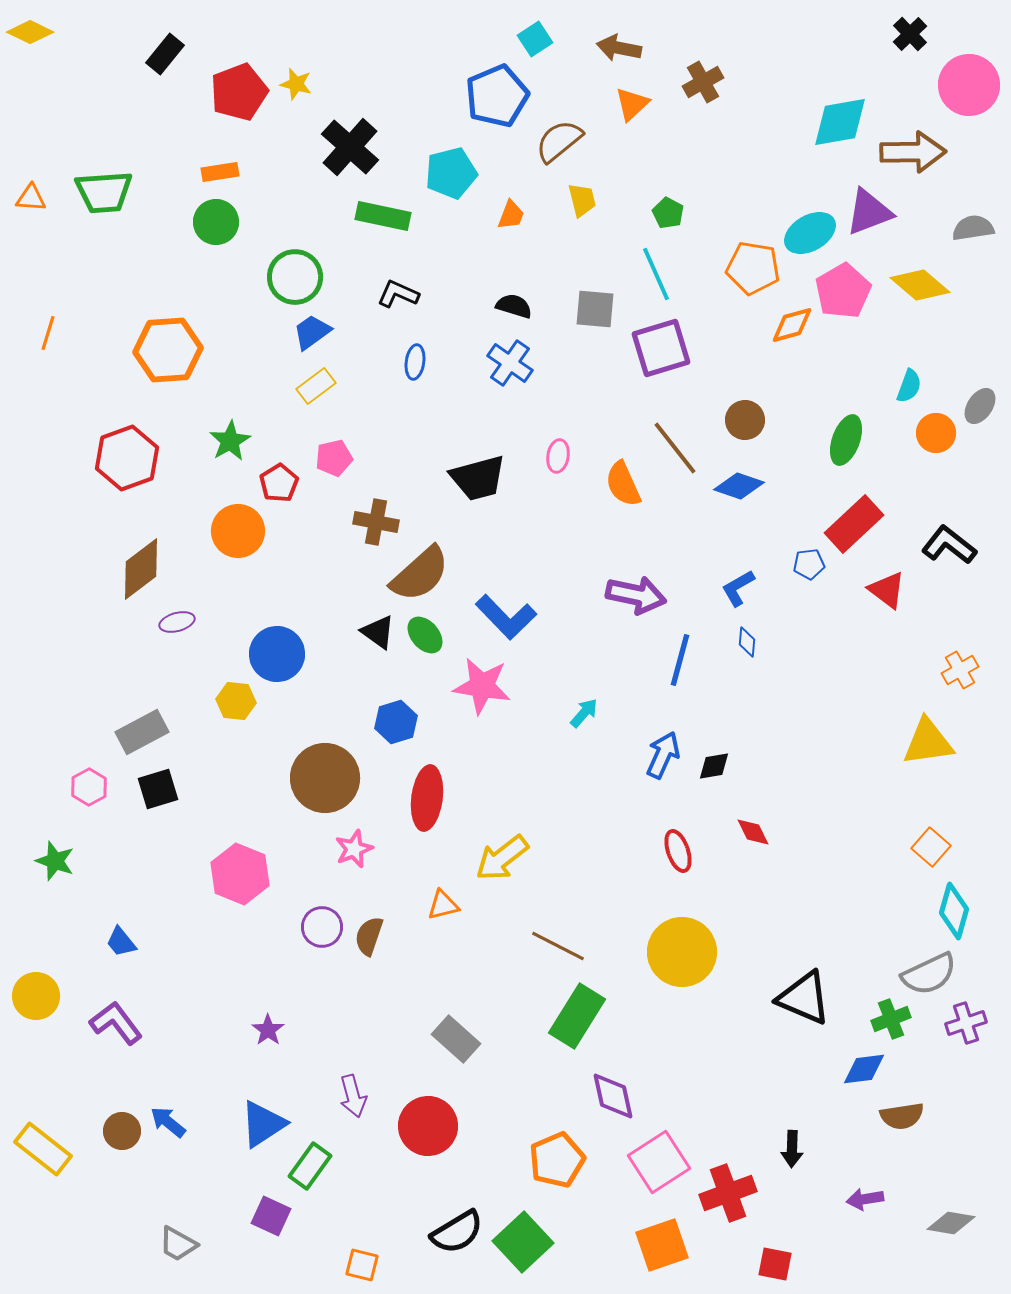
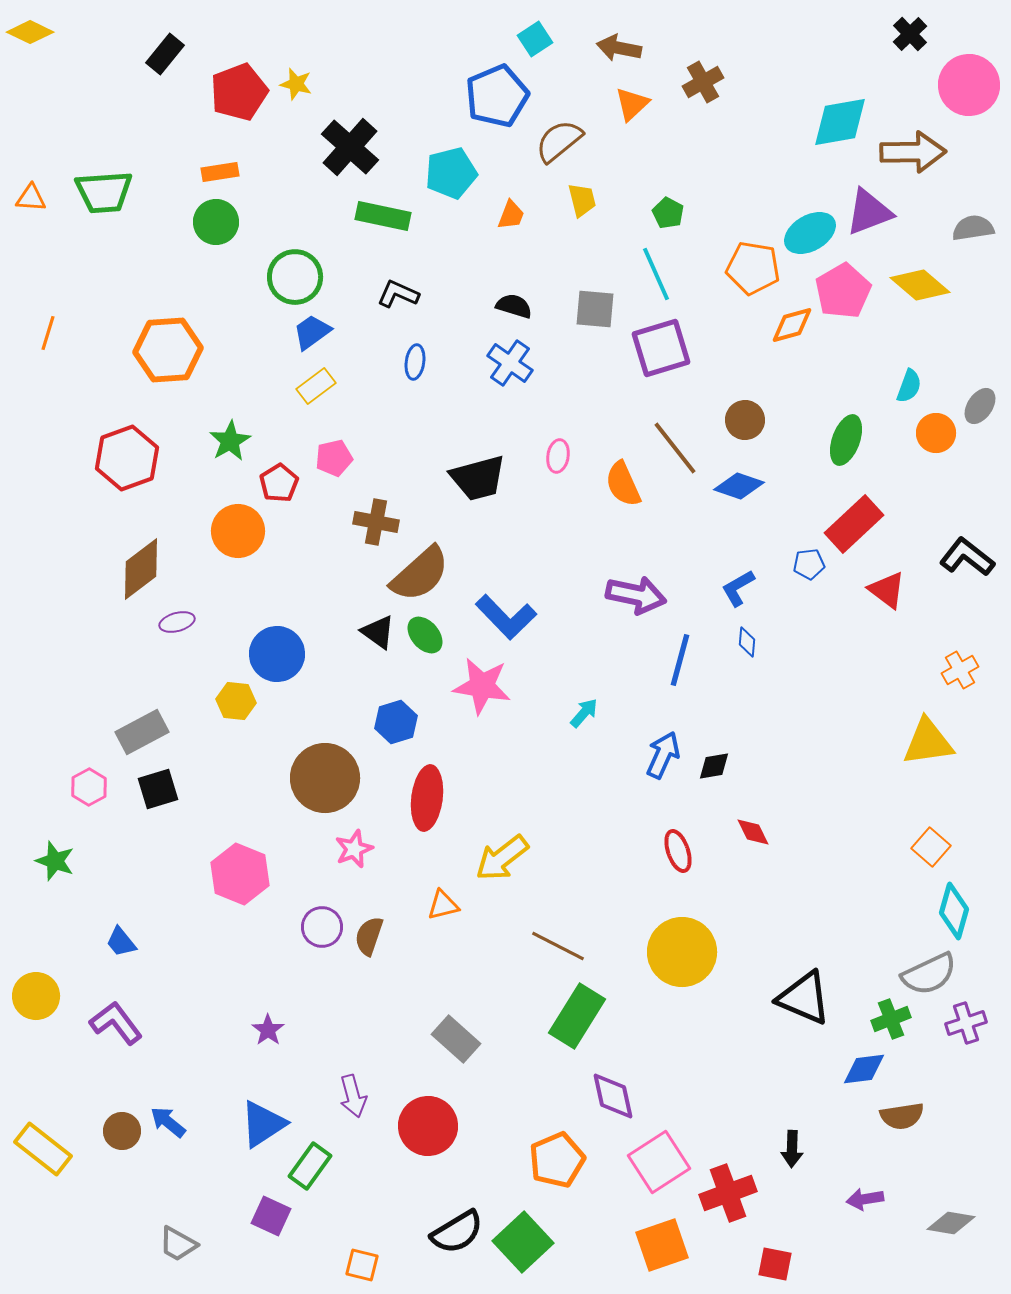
black L-shape at (949, 545): moved 18 px right, 12 px down
